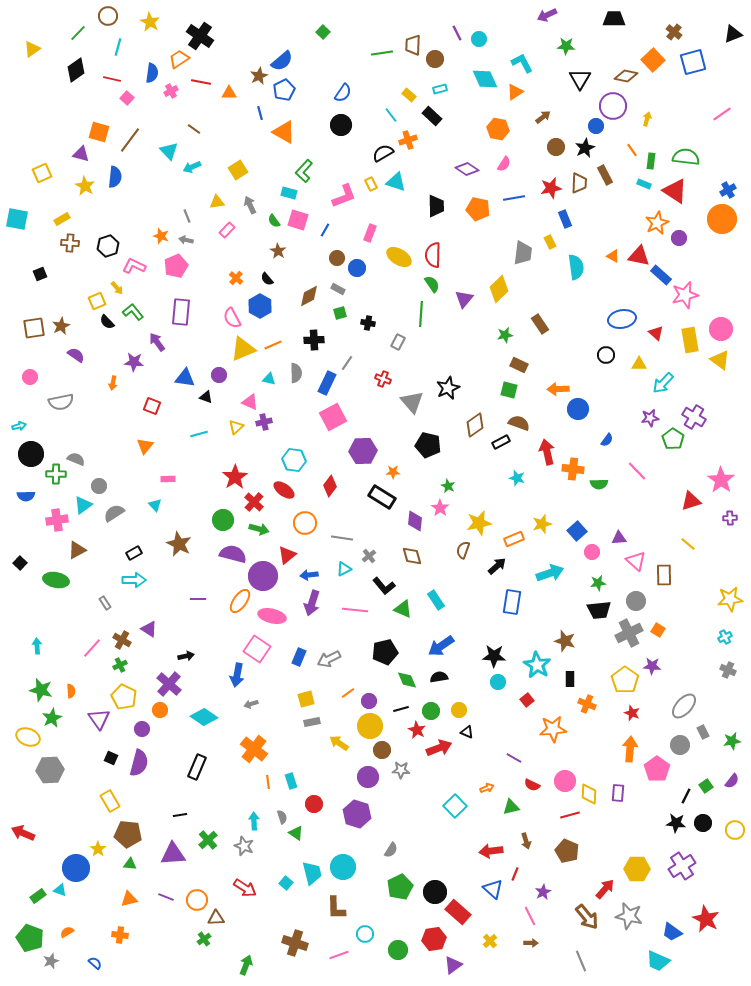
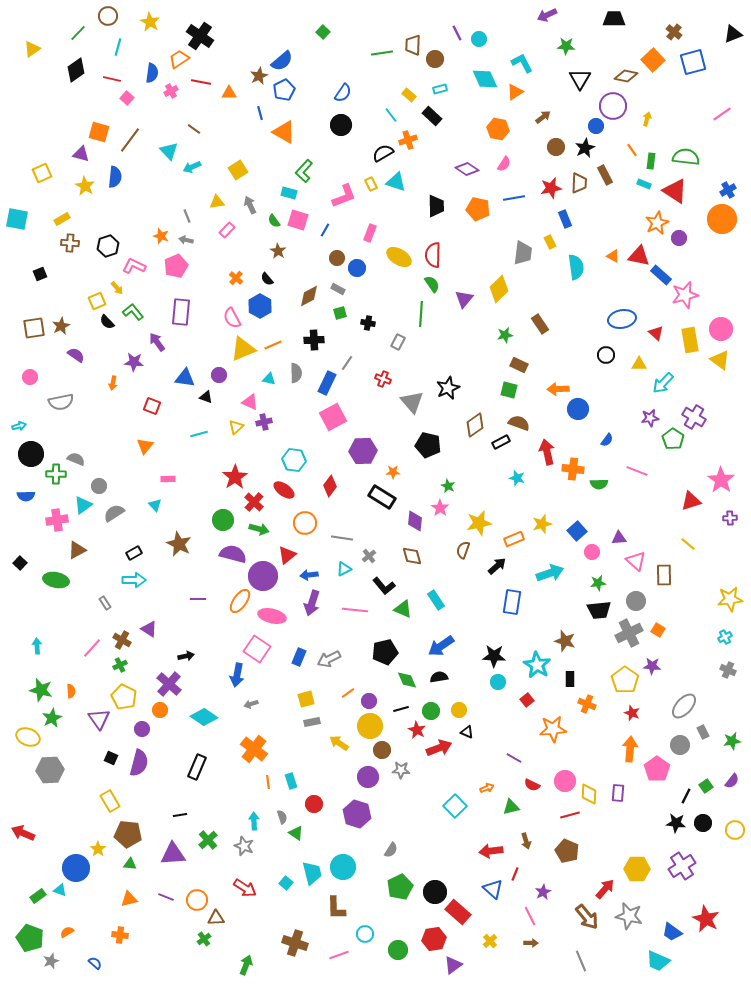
pink line at (637, 471): rotated 25 degrees counterclockwise
